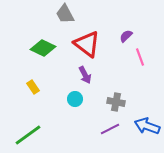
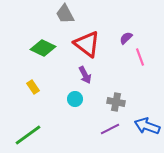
purple semicircle: moved 2 px down
